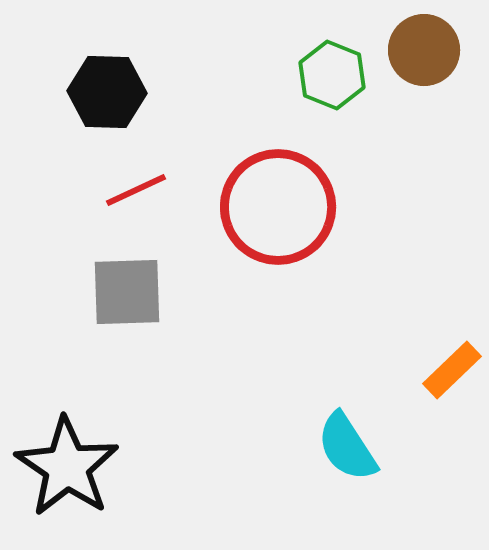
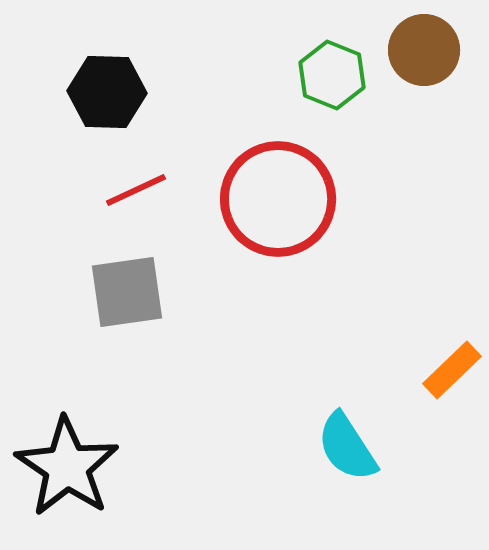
red circle: moved 8 px up
gray square: rotated 6 degrees counterclockwise
